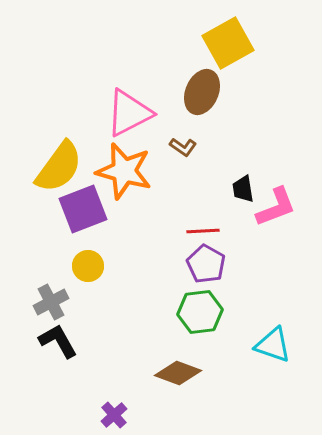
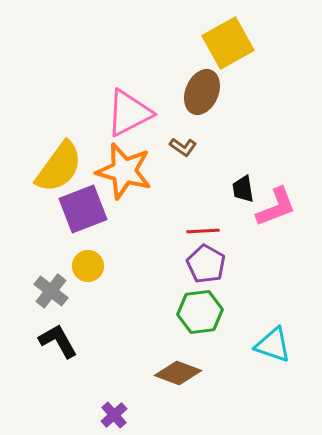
gray cross: moved 11 px up; rotated 24 degrees counterclockwise
